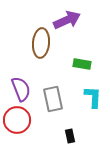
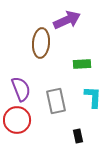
green rectangle: rotated 12 degrees counterclockwise
gray rectangle: moved 3 px right, 2 px down
black rectangle: moved 8 px right
